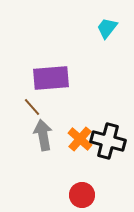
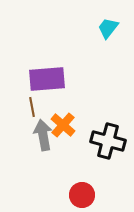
cyan trapezoid: moved 1 px right
purple rectangle: moved 4 px left, 1 px down
brown line: rotated 30 degrees clockwise
orange cross: moved 17 px left, 14 px up
